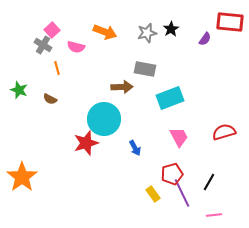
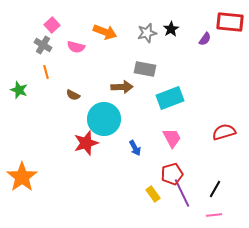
pink square: moved 5 px up
orange line: moved 11 px left, 4 px down
brown semicircle: moved 23 px right, 4 px up
pink trapezoid: moved 7 px left, 1 px down
black line: moved 6 px right, 7 px down
